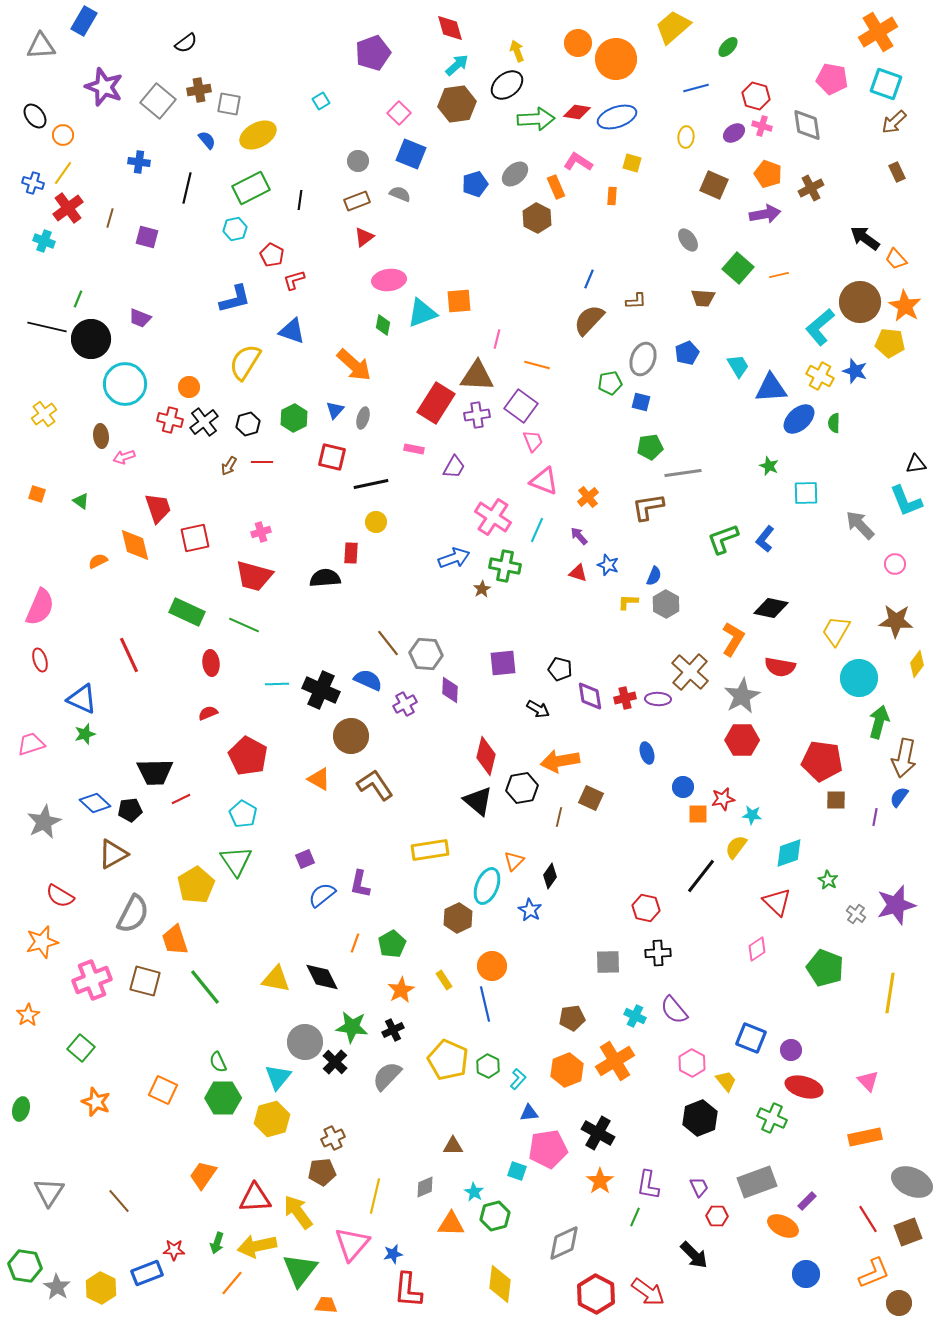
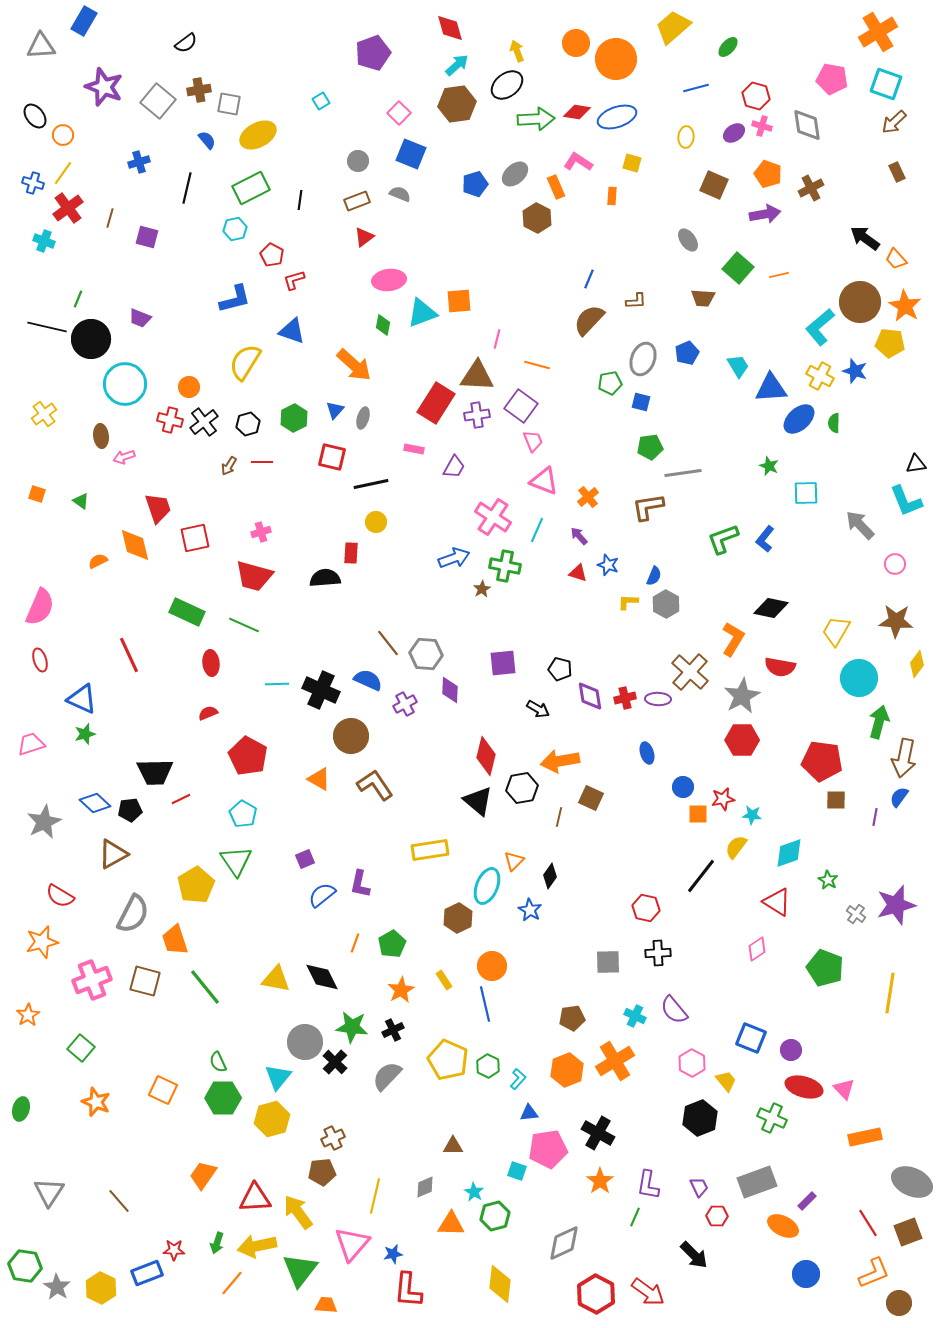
orange circle at (578, 43): moved 2 px left
blue cross at (139, 162): rotated 25 degrees counterclockwise
red triangle at (777, 902): rotated 12 degrees counterclockwise
pink triangle at (868, 1081): moved 24 px left, 8 px down
red line at (868, 1219): moved 4 px down
